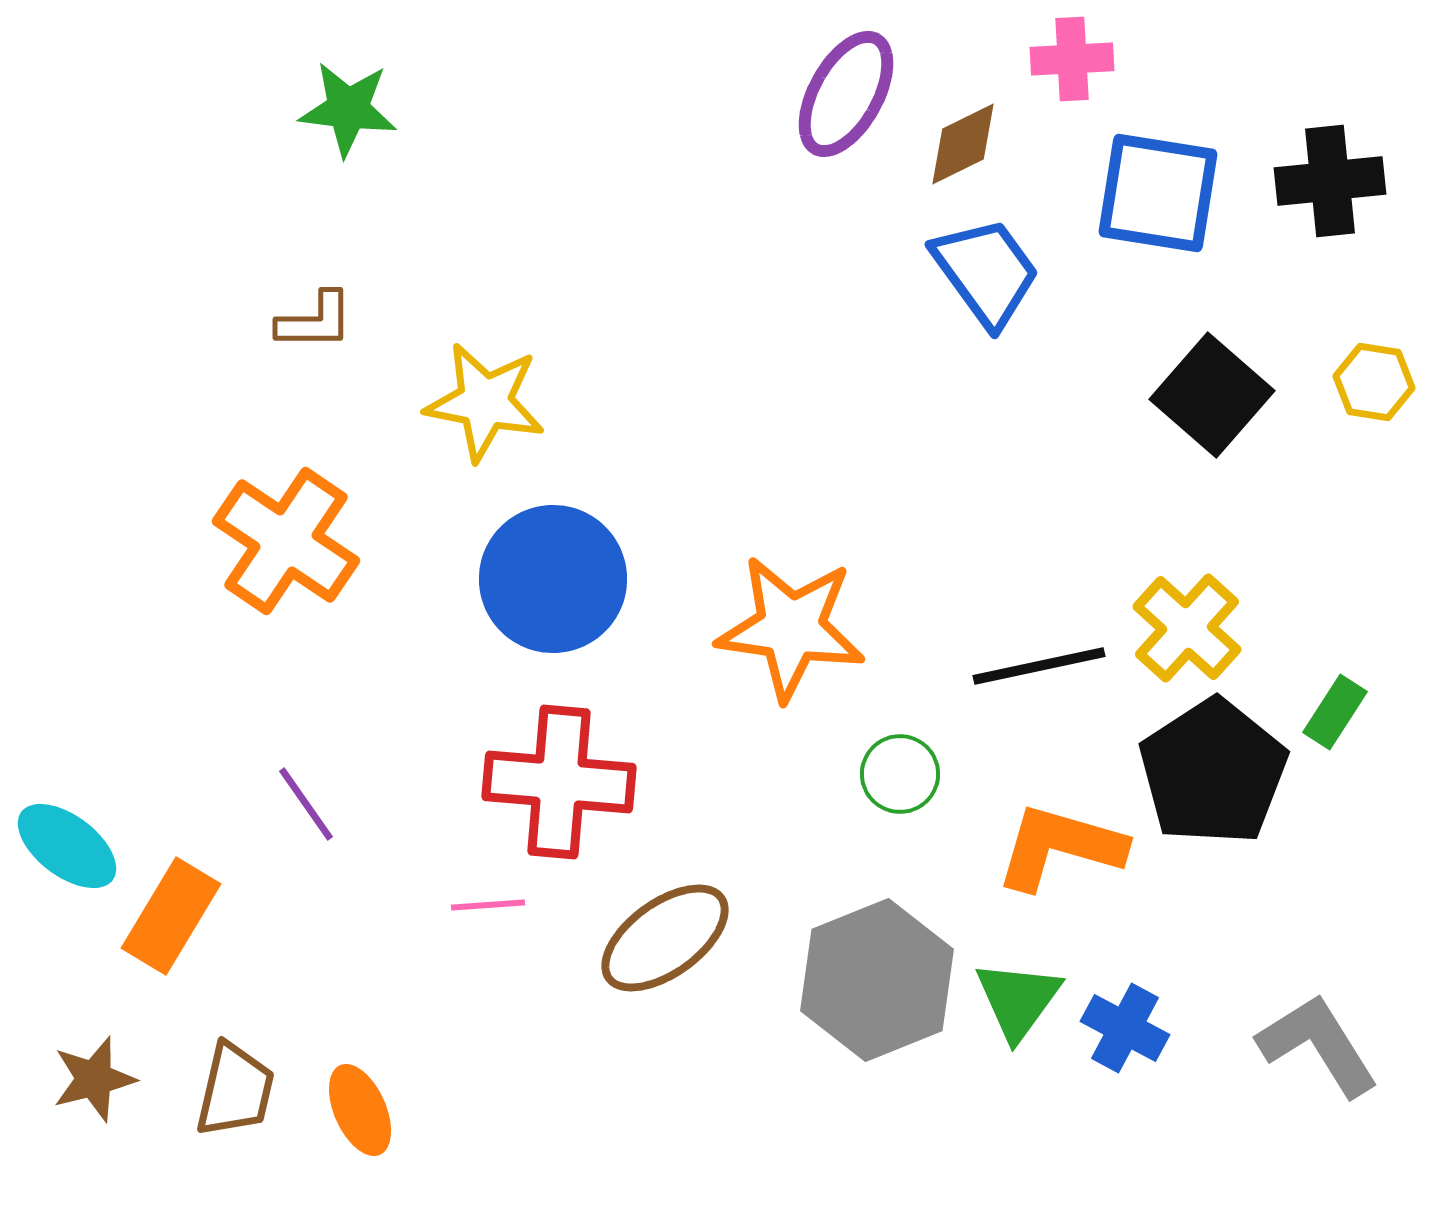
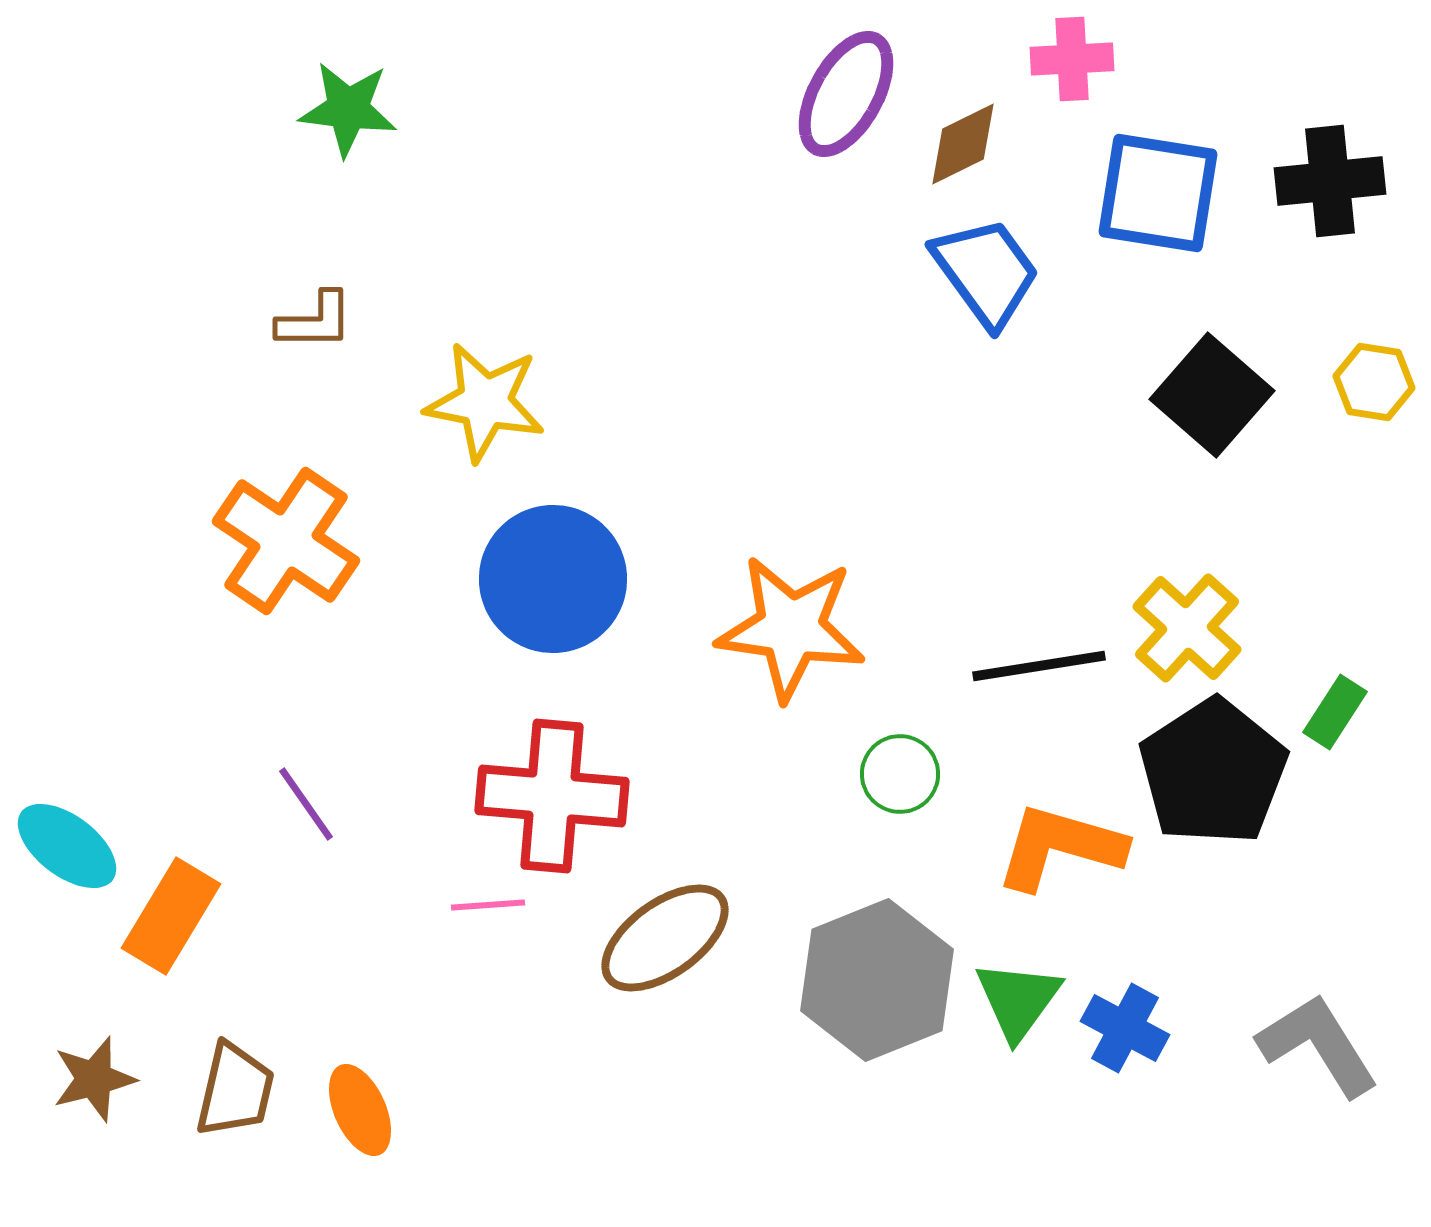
black line: rotated 3 degrees clockwise
red cross: moved 7 px left, 14 px down
